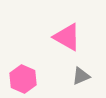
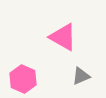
pink triangle: moved 4 px left
